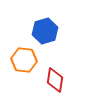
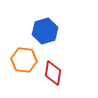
red diamond: moved 2 px left, 7 px up
